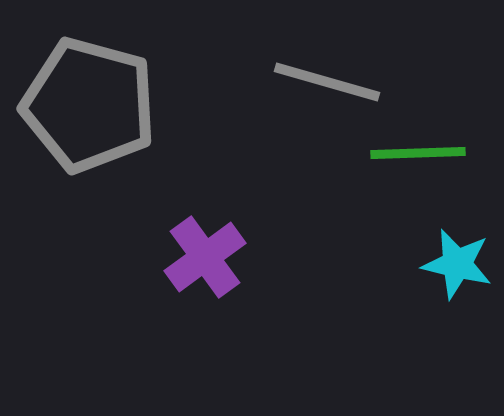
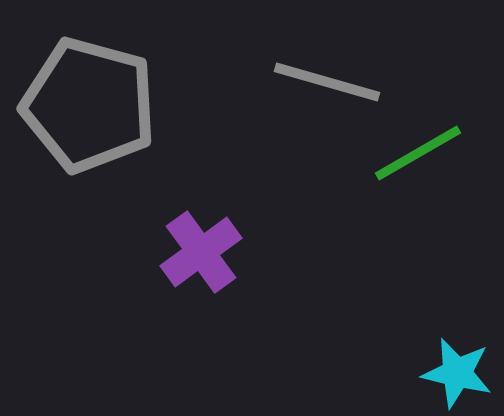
green line: rotated 28 degrees counterclockwise
purple cross: moved 4 px left, 5 px up
cyan star: moved 109 px down
